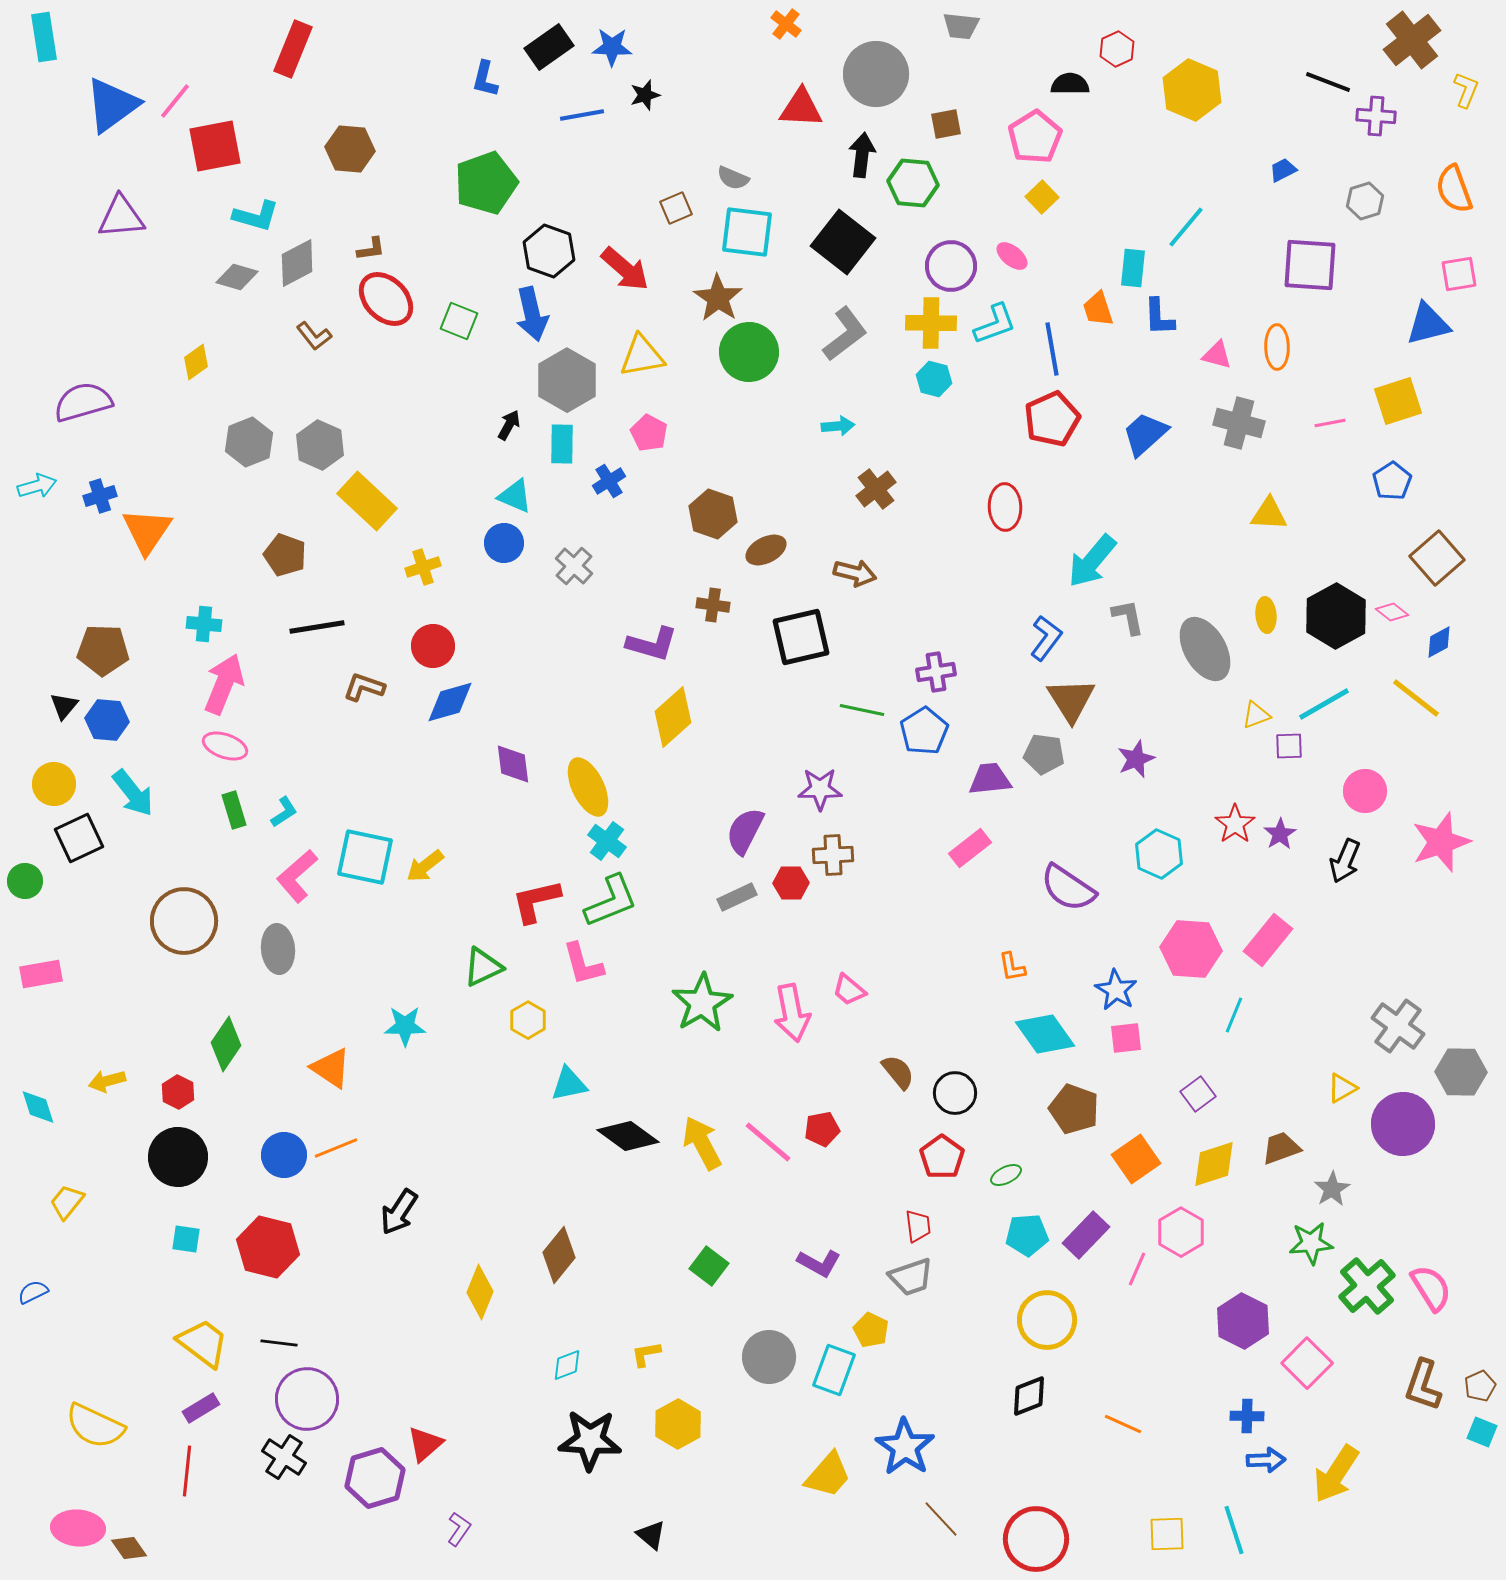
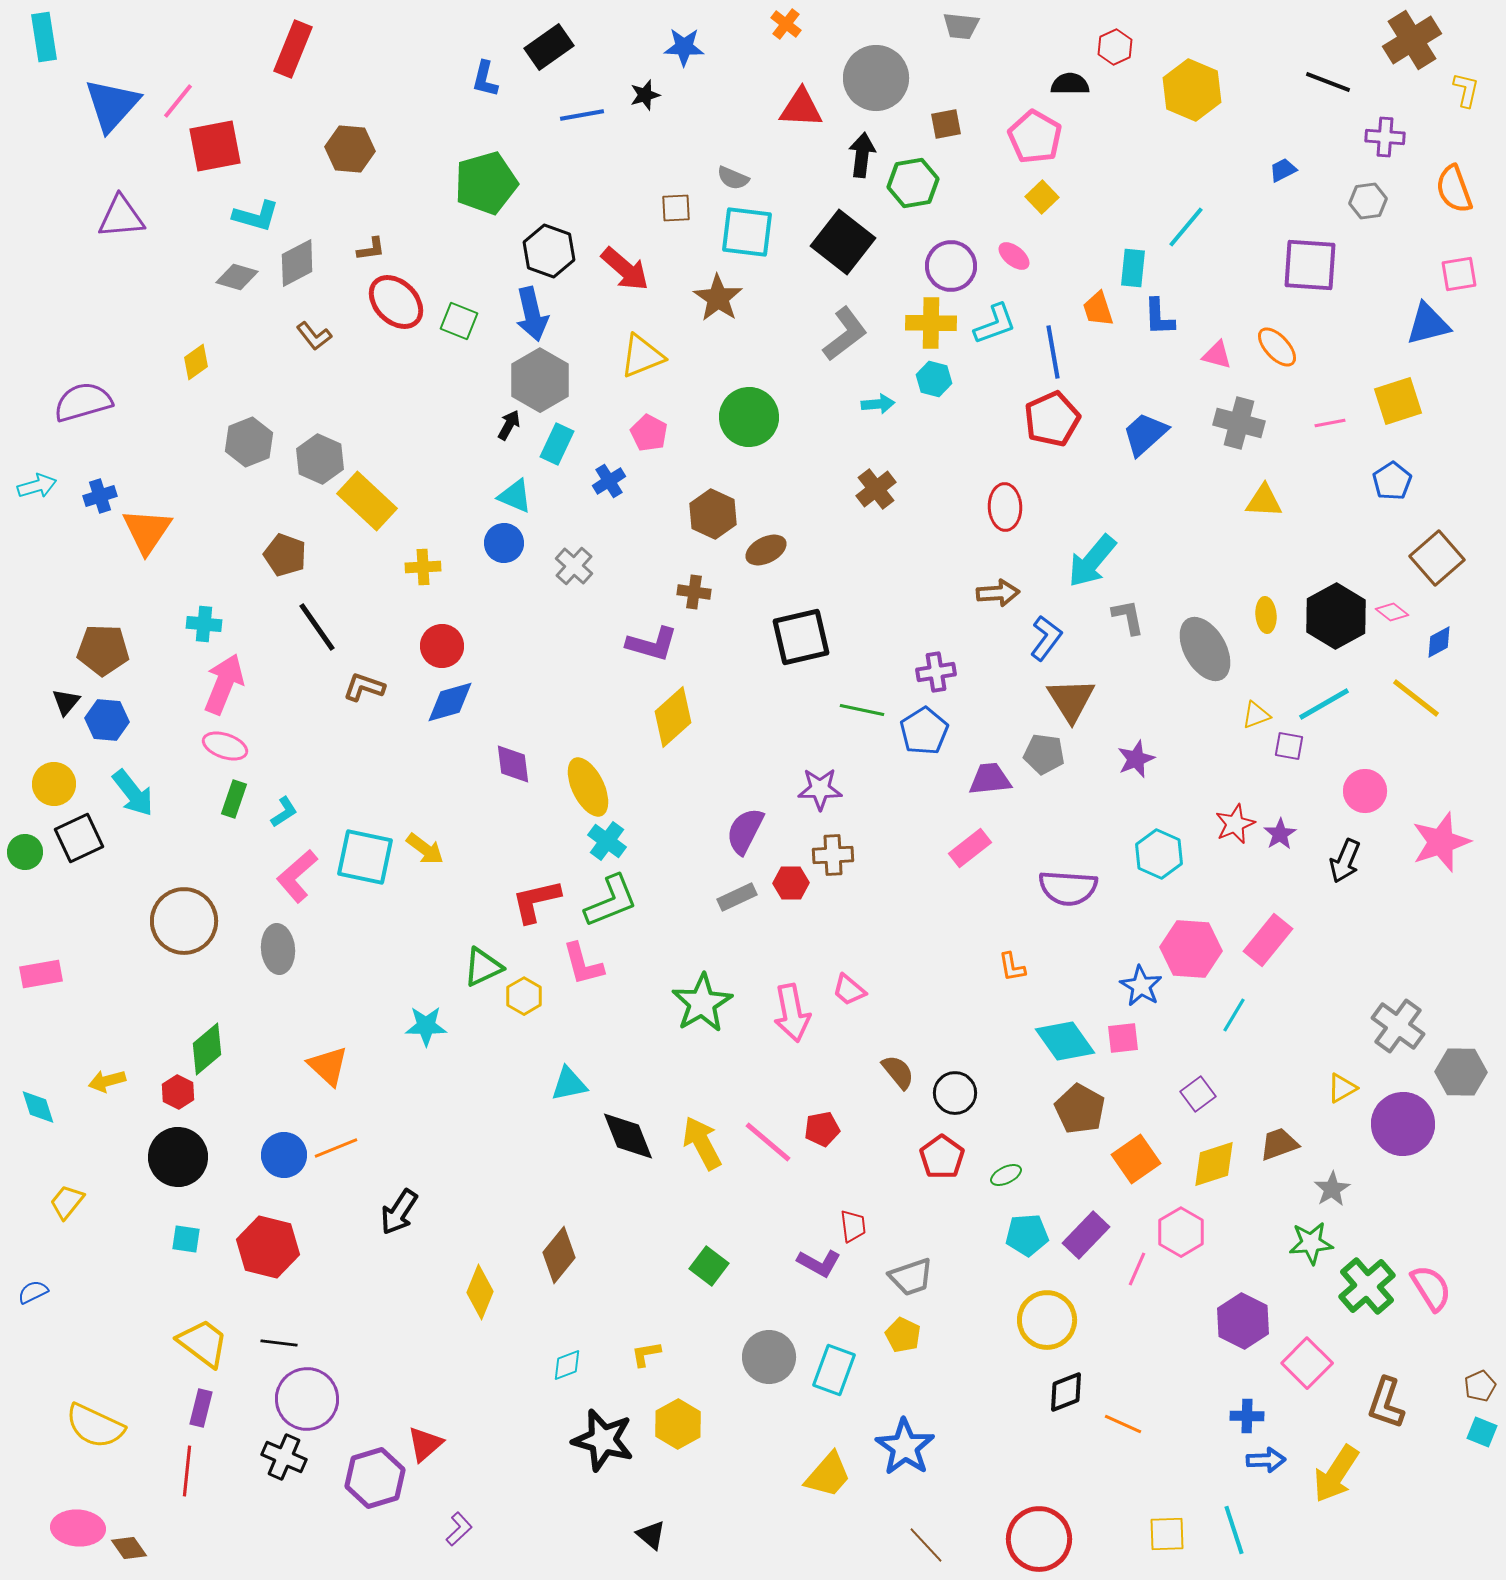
brown cross at (1412, 40): rotated 6 degrees clockwise
blue star at (612, 47): moved 72 px right
red hexagon at (1117, 49): moved 2 px left, 2 px up
gray circle at (876, 74): moved 4 px down
yellow L-shape at (1466, 90): rotated 9 degrees counterclockwise
pink line at (175, 101): moved 3 px right
blue triangle at (112, 105): rotated 12 degrees counterclockwise
purple cross at (1376, 116): moved 9 px right, 21 px down
pink pentagon at (1035, 137): rotated 10 degrees counterclockwise
green pentagon at (486, 183): rotated 4 degrees clockwise
green hexagon at (913, 183): rotated 15 degrees counterclockwise
gray hexagon at (1365, 201): moved 3 px right; rotated 9 degrees clockwise
brown square at (676, 208): rotated 20 degrees clockwise
pink ellipse at (1012, 256): moved 2 px right
red ellipse at (386, 299): moved 10 px right, 3 px down
orange ellipse at (1277, 347): rotated 42 degrees counterclockwise
blue line at (1052, 349): moved 1 px right, 3 px down
green circle at (749, 352): moved 65 px down
yellow triangle at (642, 356): rotated 12 degrees counterclockwise
gray hexagon at (567, 380): moved 27 px left
cyan arrow at (838, 426): moved 40 px right, 22 px up
cyan rectangle at (562, 444): moved 5 px left; rotated 24 degrees clockwise
gray hexagon at (320, 445): moved 14 px down
brown hexagon at (713, 514): rotated 6 degrees clockwise
yellow triangle at (1269, 514): moved 5 px left, 13 px up
yellow cross at (423, 567): rotated 16 degrees clockwise
brown arrow at (855, 573): moved 143 px right, 20 px down; rotated 18 degrees counterclockwise
brown cross at (713, 605): moved 19 px left, 13 px up
black line at (317, 627): rotated 64 degrees clockwise
red circle at (433, 646): moved 9 px right
black triangle at (64, 706): moved 2 px right, 4 px up
purple square at (1289, 746): rotated 12 degrees clockwise
green rectangle at (234, 810): moved 11 px up; rotated 36 degrees clockwise
red star at (1235, 824): rotated 12 degrees clockwise
yellow arrow at (425, 866): moved 17 px up; rotated 105 degrees counterclockwise
green circle at (25, 881): moved 29 px up
purple semicircle at (1068, 888): rotated 30 degrees counterclockwise
blue star at (1116, 990): moved 25 px right, 4 px up
cyan line at (1234, 1015): rotated 9 degrees clockwise
yellow hexagon at (528, 1020): moved 4 px left, 24 px up
cyan star at (405, 1026): moved 21 px right
cyan diamond at (1045, 1034): moved 20 px right, 7 px down
pink square at (1126, 1038): moved 3 px left
green diamond at (226, 1044): moved 19 px left, 5 px down; rotated 16 degrees clockwise
orange triangle at (331, 1068): moved 3 px left, 2 px up; rotated 9 degrees clockwise
brown pentagon at (1074, 1109): moved 6 px right; rotated 9 degrees clockwise
black diamond at (628, 1136): rotated 32 degrees clockwise
brown trapezoid at (1281, 1148): moved 2 px left, 4 px up
red trapezoid at (918, 1226): moved 65 px left
yellow pentagon at (871, 1330): moved 32 px right, 5 px down
brown L-shape at (1423, 1385): moved 37 px left, 18 px down
black diamond at (1029, 1396): moved 37 px right, 4 px up
purple rectangle at (201, 1408): rotated 45 degrees counterclockwise
black star at (590, 1440): moved 13 px right; rotated 12 degrees clockwise
black cross at (284, 1457): rotated 9 degrees counterclockwise
brown line at (941, 1519): moved 15 px left, 26 px down
purple L-shape at (459, 1529): rotated 12 degrees clockwise
red circle at (1036, 1539): moved 3 px right
